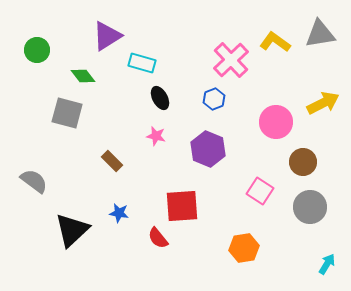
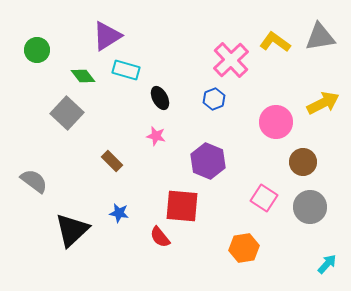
gray triangle: moved 3 px down
cyan rectangle: moved 16 px left, 7 px down
gray square: rotated 28 degrees clockwise
purple hexagon: moved 12 px down
pink square: moved 4 px right, 7 px down
red square: rotated 9 degrees clockwise
red semicircle: moved 2 px right, 1 px up
cyan arrow: rotated 10 degrees clockwise
